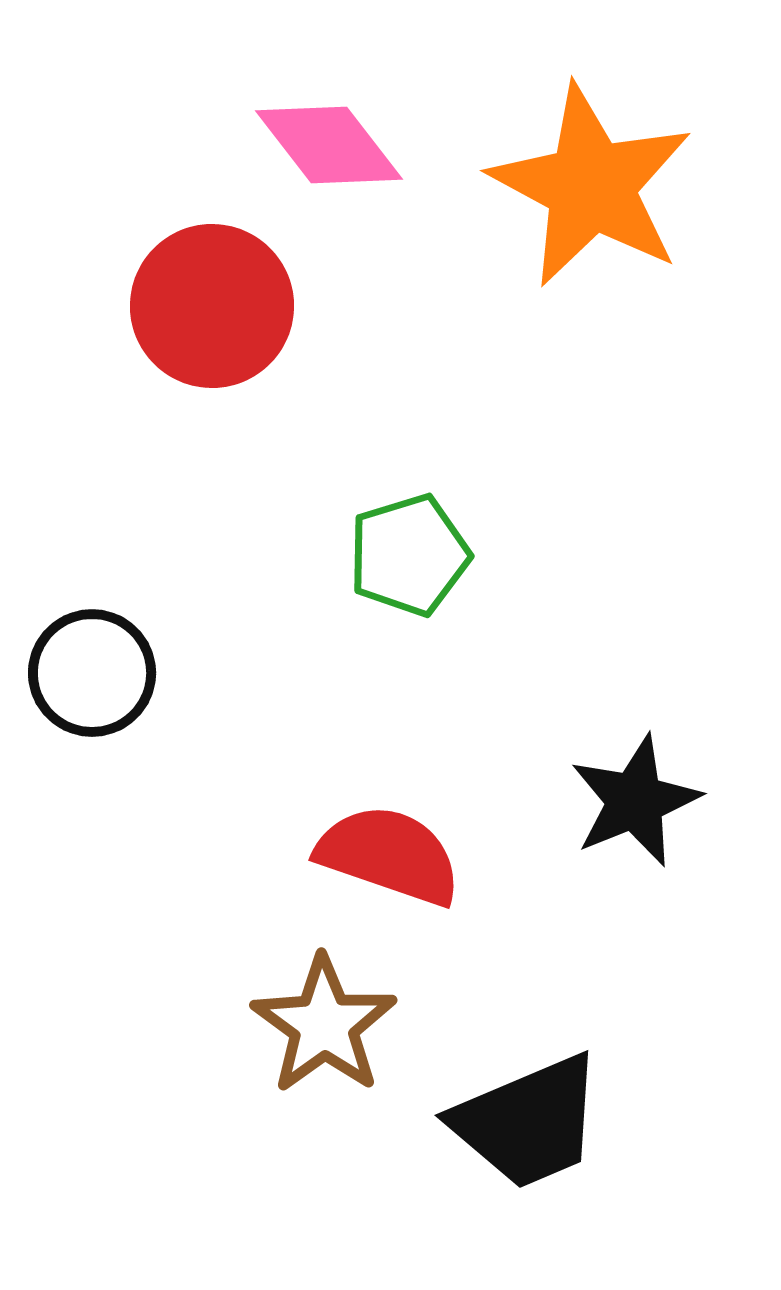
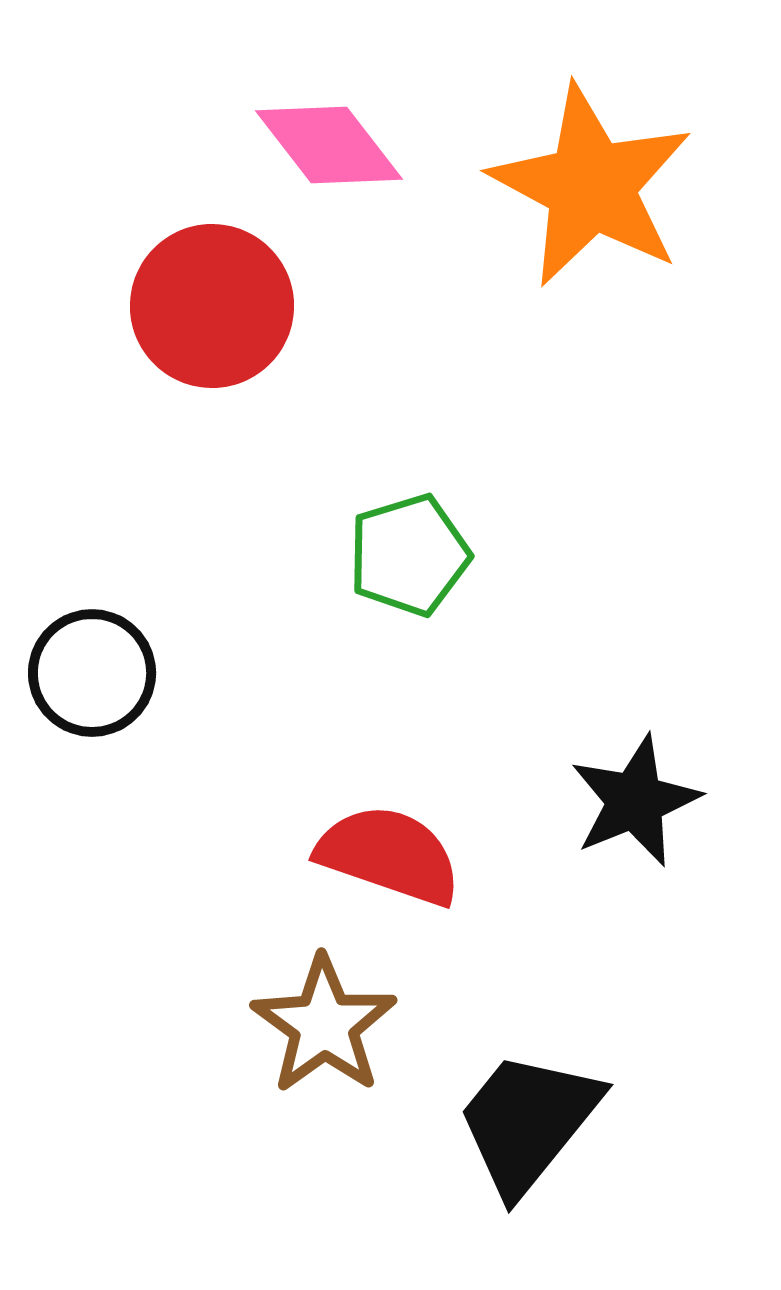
black trapezoid: rotated 152 degrees clockwise
